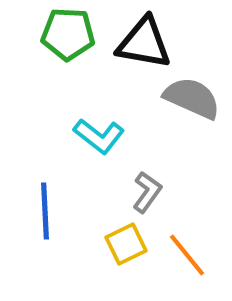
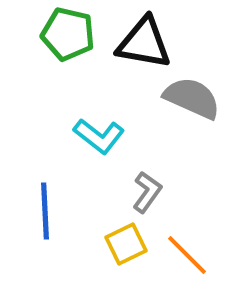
green pentagon: rotated 10 degrees clockwise
orange line: rotated 6 degrees counterclockwise
